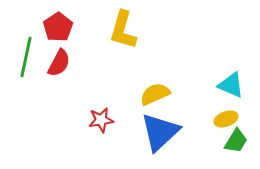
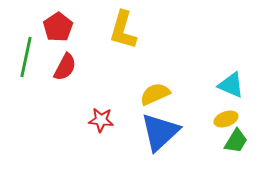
red semicircle: moved 6 px right, 4 px down
red star: rotated 15 degrees clockwise
